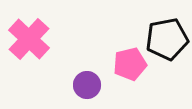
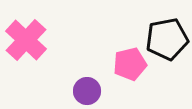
pink cross: moved 3 px left, 1 px down
purple circle: moved 6 px down
